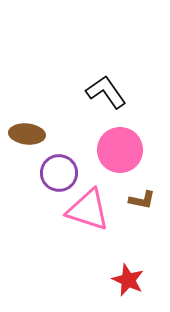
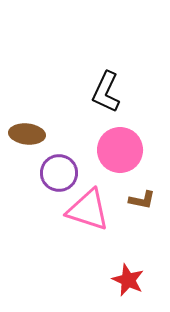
black L-shape: rotated 120 degrees counterclockwise
